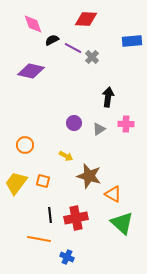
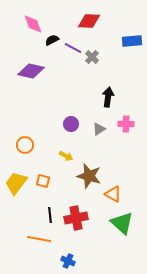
red diamond: moved 3 px right, 2 px down
purple circle: moved 3 px left, 1 px down
blue cross: moved 1 px right, 4 px down
